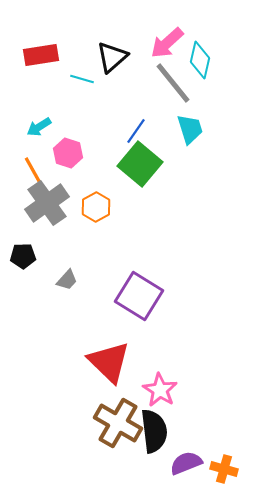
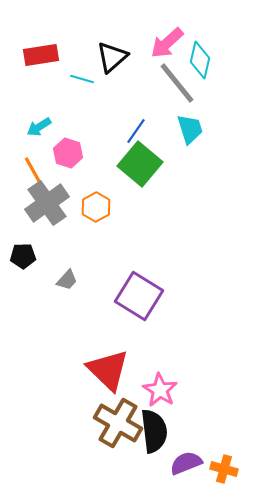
gray line: moved 4 px right
red triangle: moved 1 px left, 8 px down
